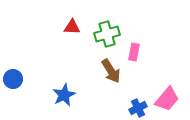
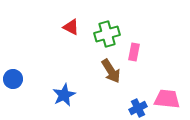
red triangle: moved 1 px left; rotated 24 degrees clockwise
pink trapezoid: rotated 124 degrees counterclockwise
